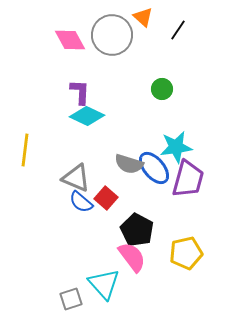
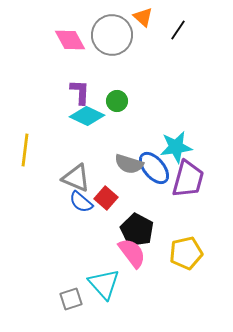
green circle: moved 45 px left, 12 px down
pink semicircle: moved 4 px up
